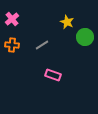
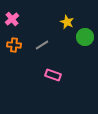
orange cross: moved 2 px right
